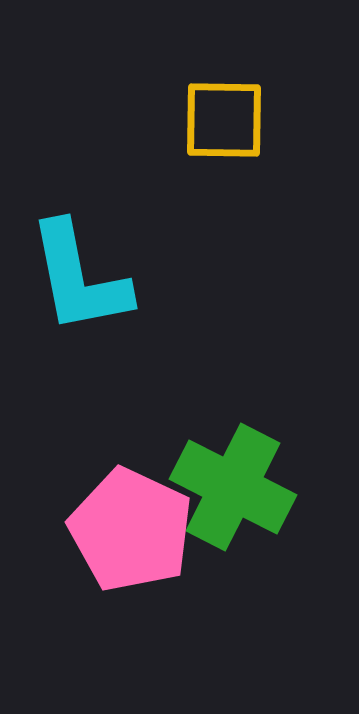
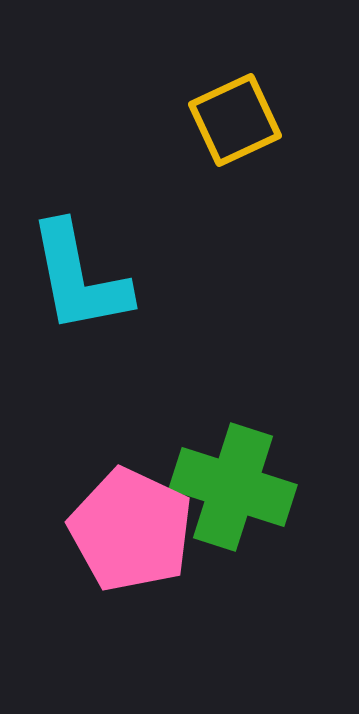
yellow square: moved 11 px right; rotated 26 degrees counterclockwise
green cross: rotated 9 degrees counterclockwise
